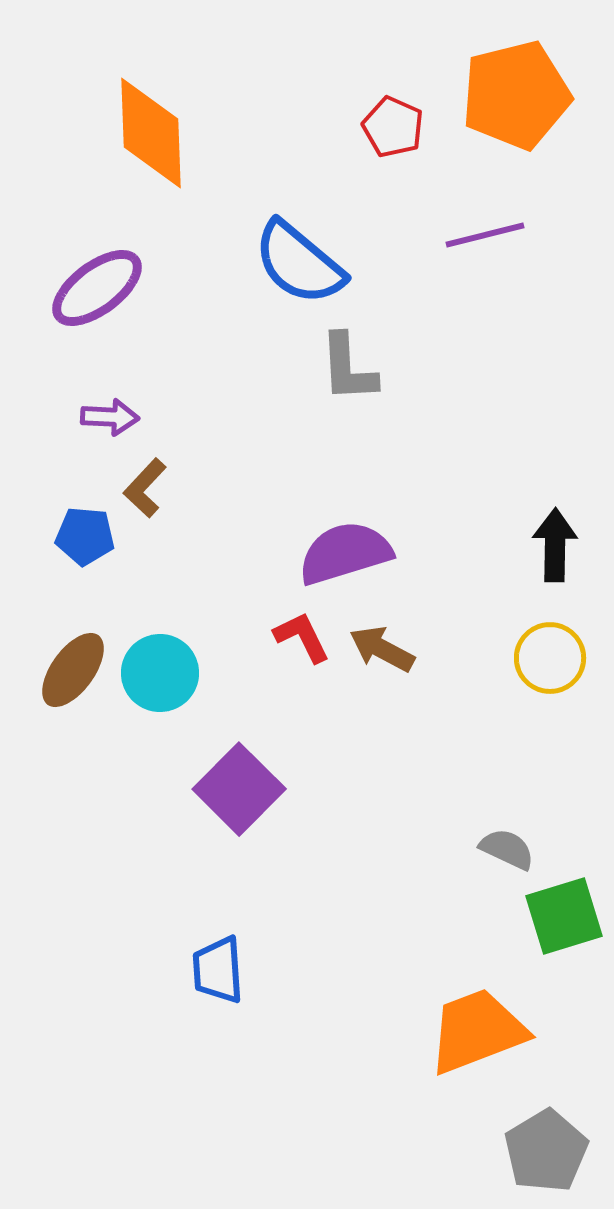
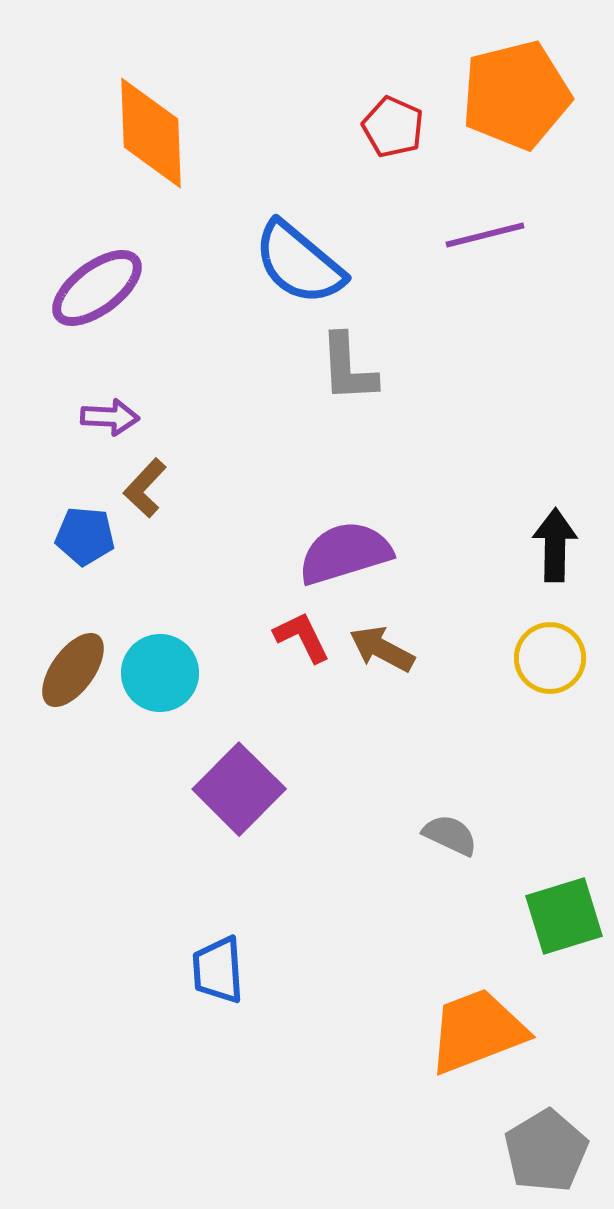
gray semicircle: moved 57 px left, 14 px up
